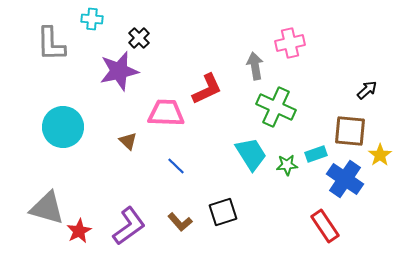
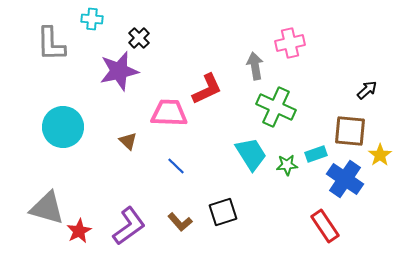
pink trapezoid: moved 3 px right
